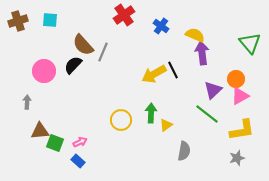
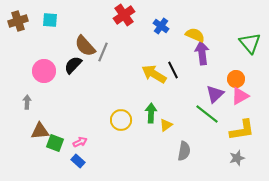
brown semicircle: moved 2 px right, 1 px down
yellow arrow: rotated 60 degrees clockwise
purple triangle: moved 2 px right, 4 px down
